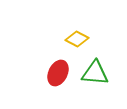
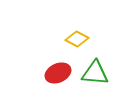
red ellipse: rotated 40 degrees clockwise
